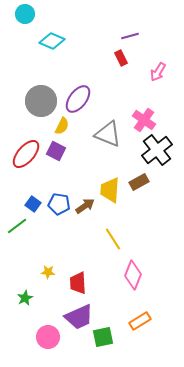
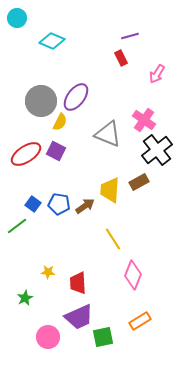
cyan circle: moved 8 px left, 4 px down
pink arrow: moved 1 px left, 2 px down
purple ellipse: moved 2 px left, 2 px up
yellow semicircle: moved 2 px left, 4 px up
red ellipse: rotated 16 degrees clockwise
